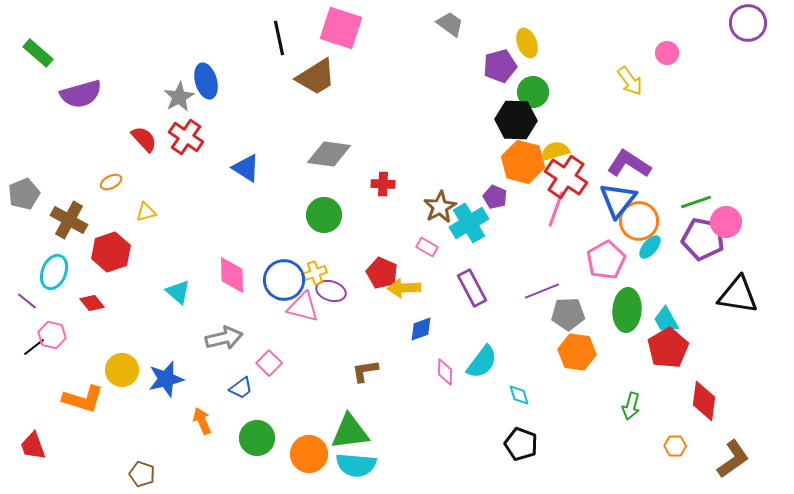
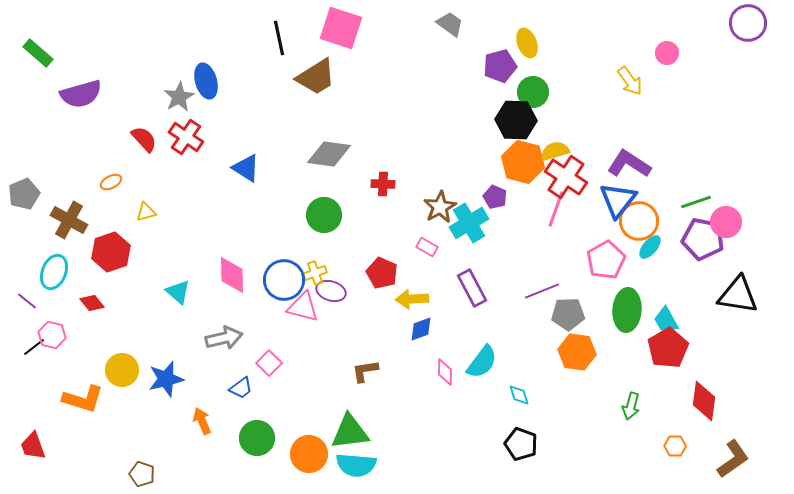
yellow arrow at (404, 288): moved 8 px right, 11 px down
